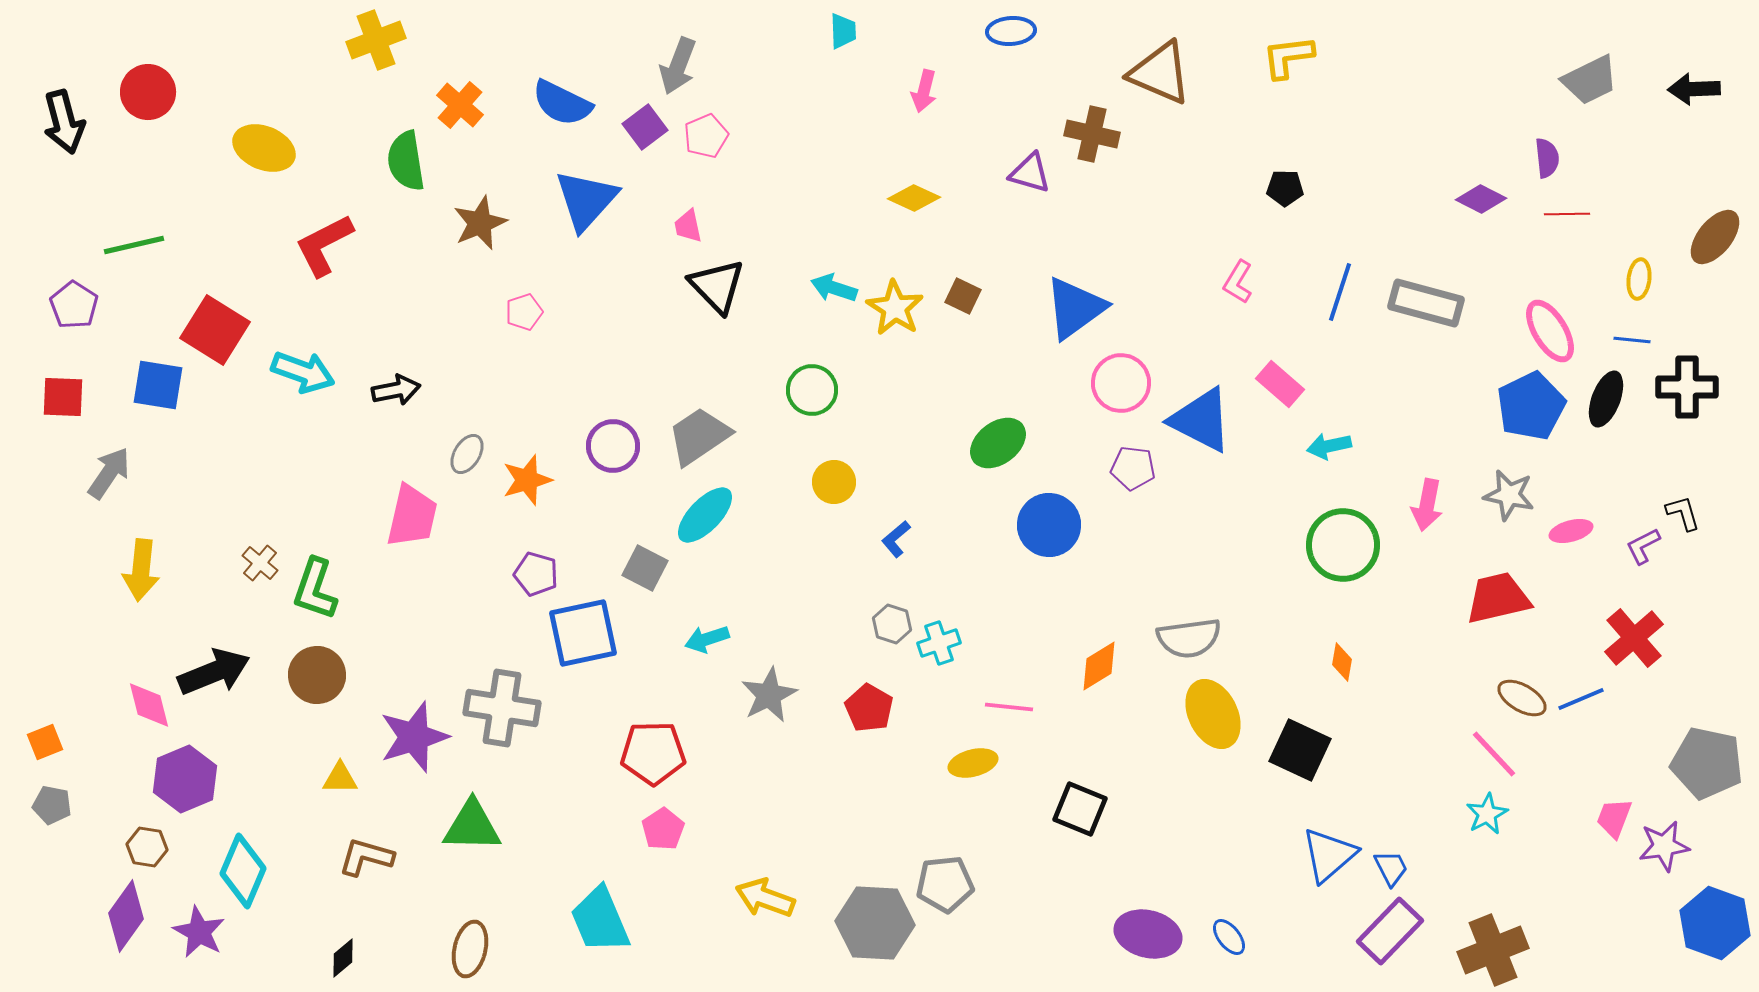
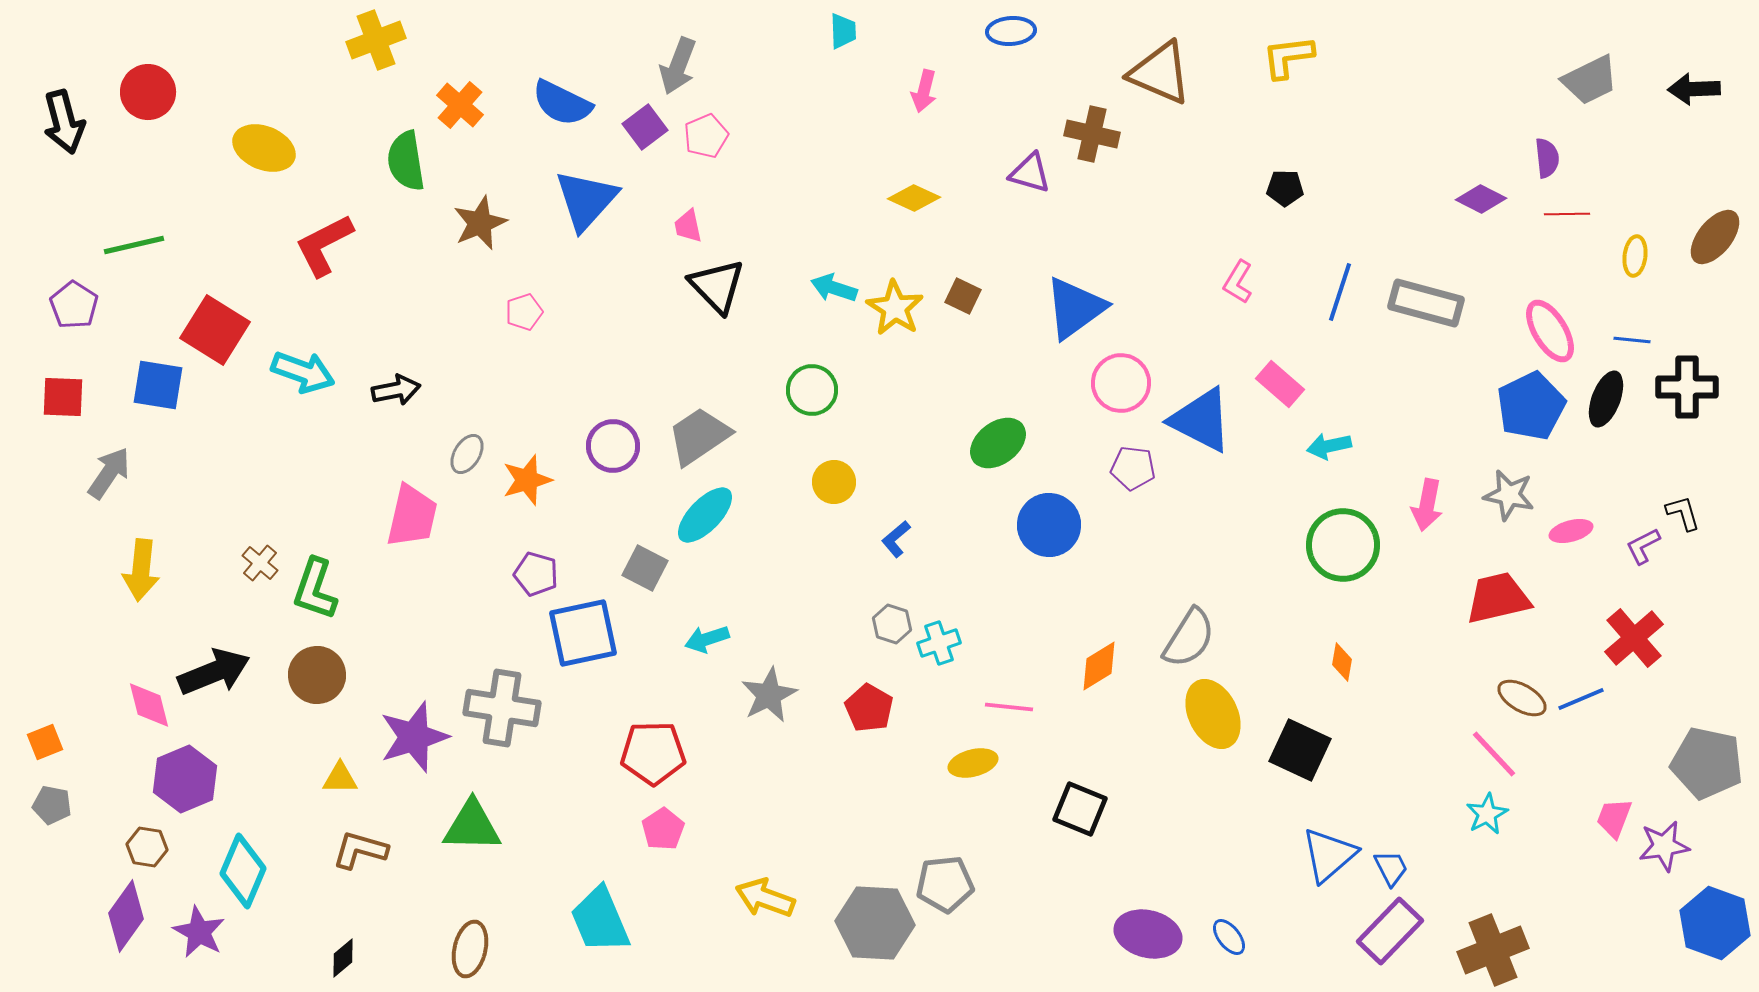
yellow ellipse at (1639, 279): moved 4 px left, 23 px up
gray semicircle at (1189, 638): rotated 50 degrees counterclockwise
brown L-shape at (366, 857): moved 6 px left, 7 px up
